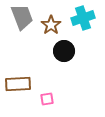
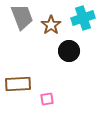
black circle: moved 5 px right
